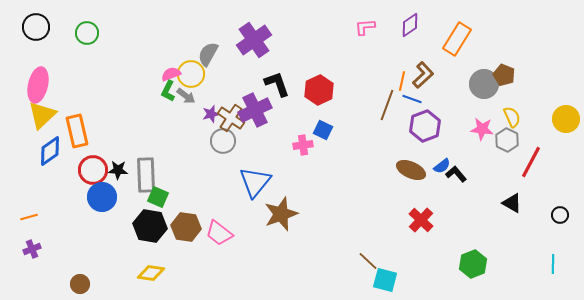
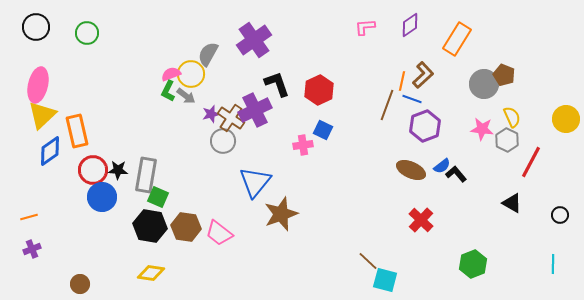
gray rectangle at (146, 175): rotated 12 degrees clockwise
